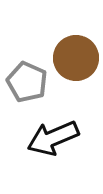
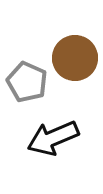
brown circle: moved 1 px left
